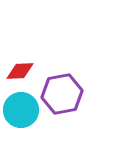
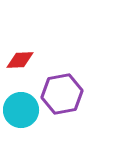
red diamond: moved 11 px up
